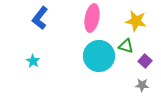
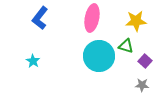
yellow star: rotated 15 degrees counterclockwise
